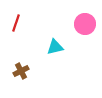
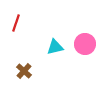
pink circle: moved 20 px down
brown cross: moved 3 px right; rotated 21 degrees counterclockwise
